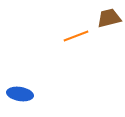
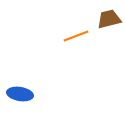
brown trapezoid: moved 1 px down
